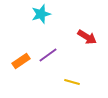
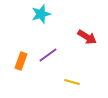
orange rectangle: rotated 36 degrees counterclockwise
